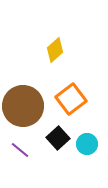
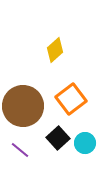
cyan circle: moved 2 px left, 1 px up
